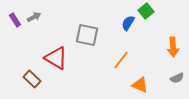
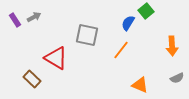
orange arrow: moved 1 px left, 1 px up
orange line: moved 10 px up
